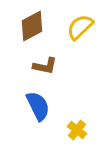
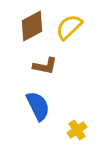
yellow semicircle: moved 11 px left
yellow cross: rotated 18 degrees clockwise
